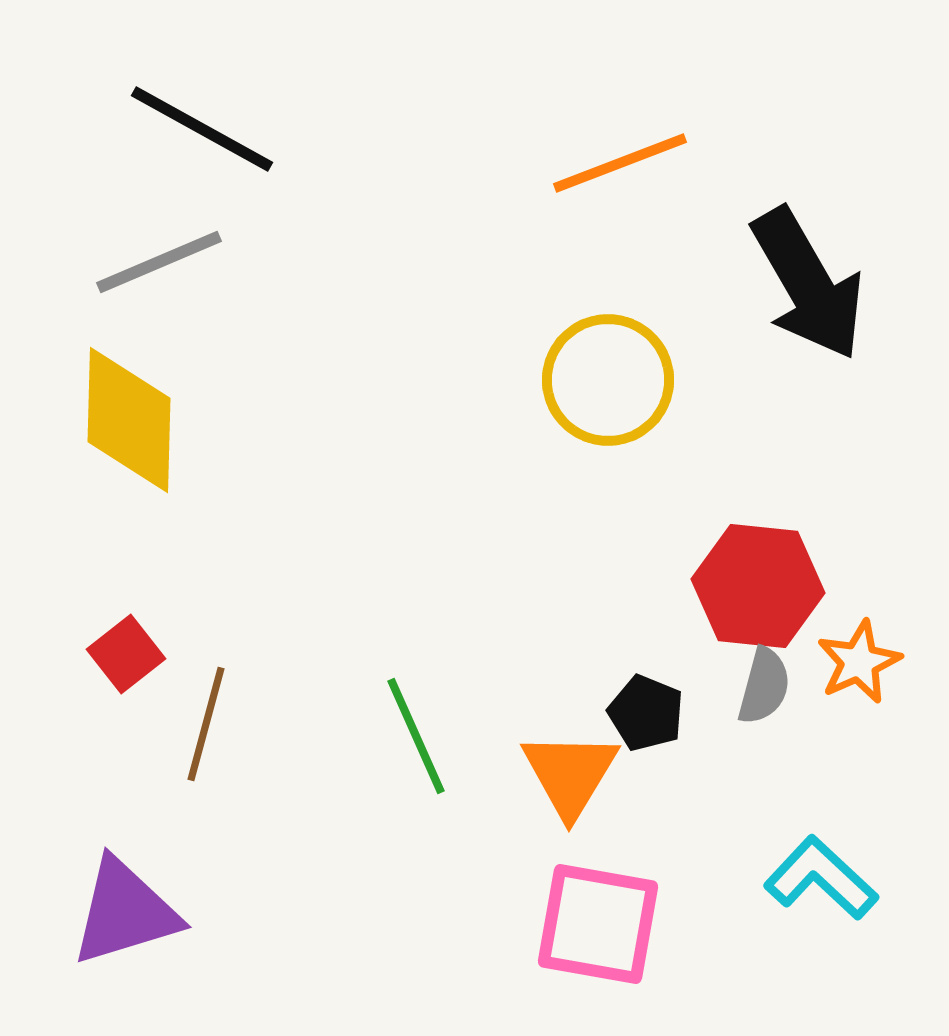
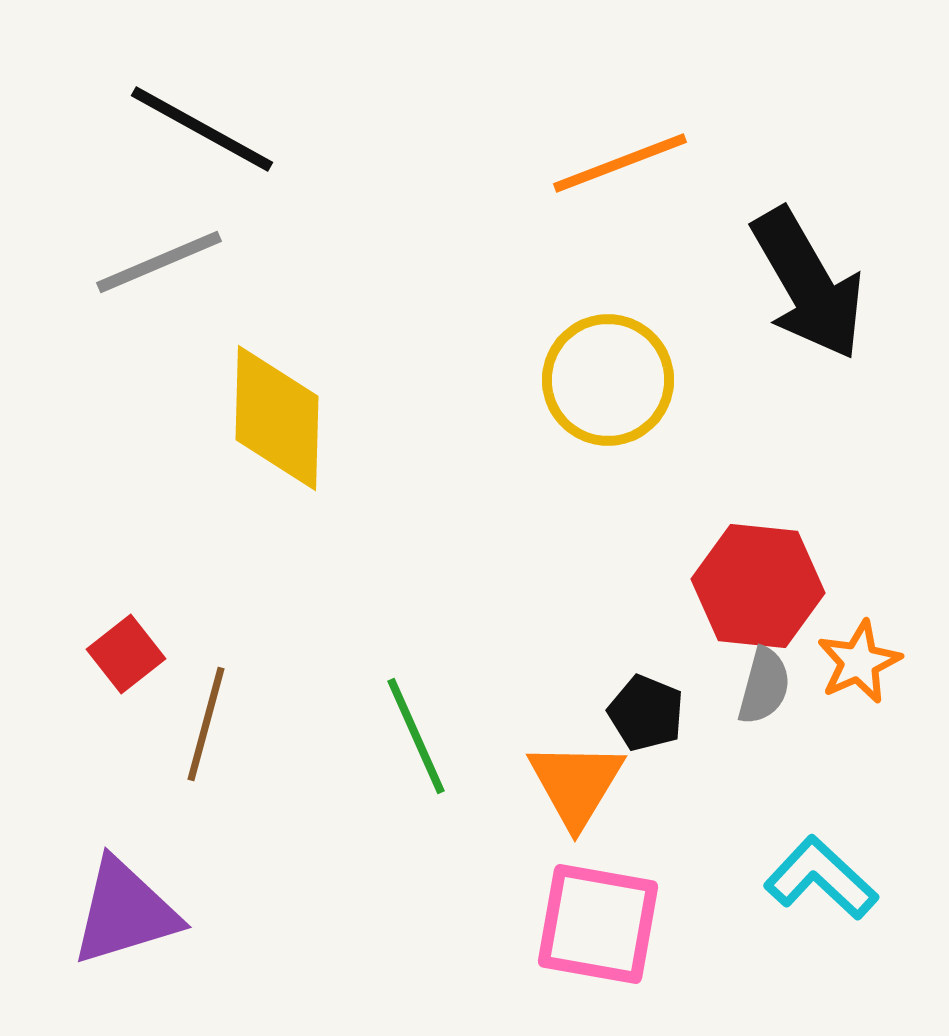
yellow diamond: moved 148 px right, 2 px up
orange triangle: moved 6 px right, 10 px down
